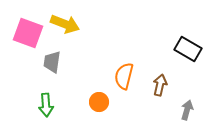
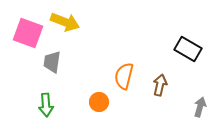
yellow arrow: moved 2 px up
gray arrow: moved 13 px right, 3 px up
